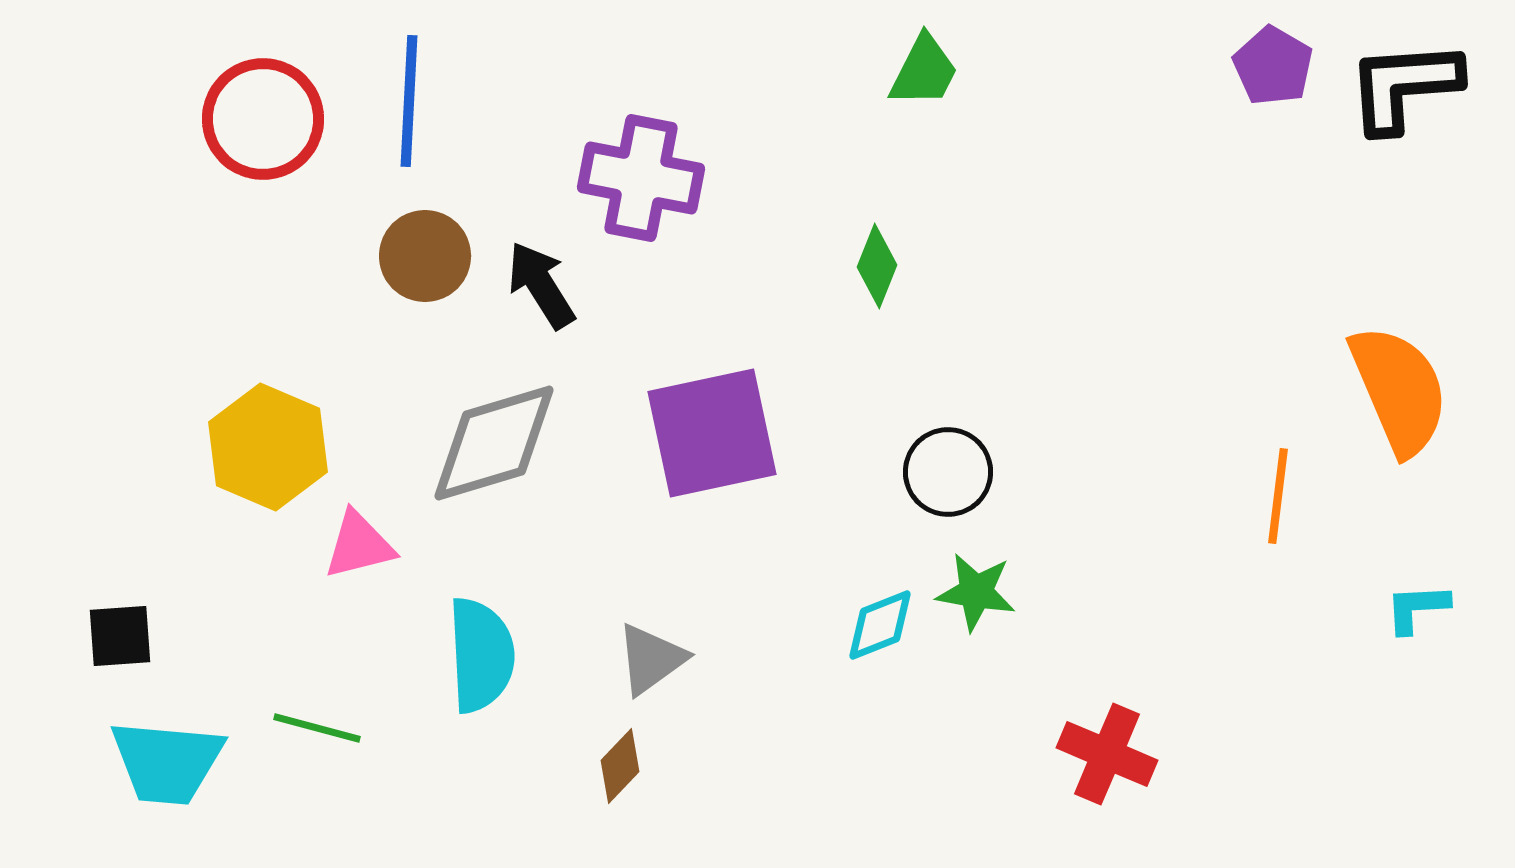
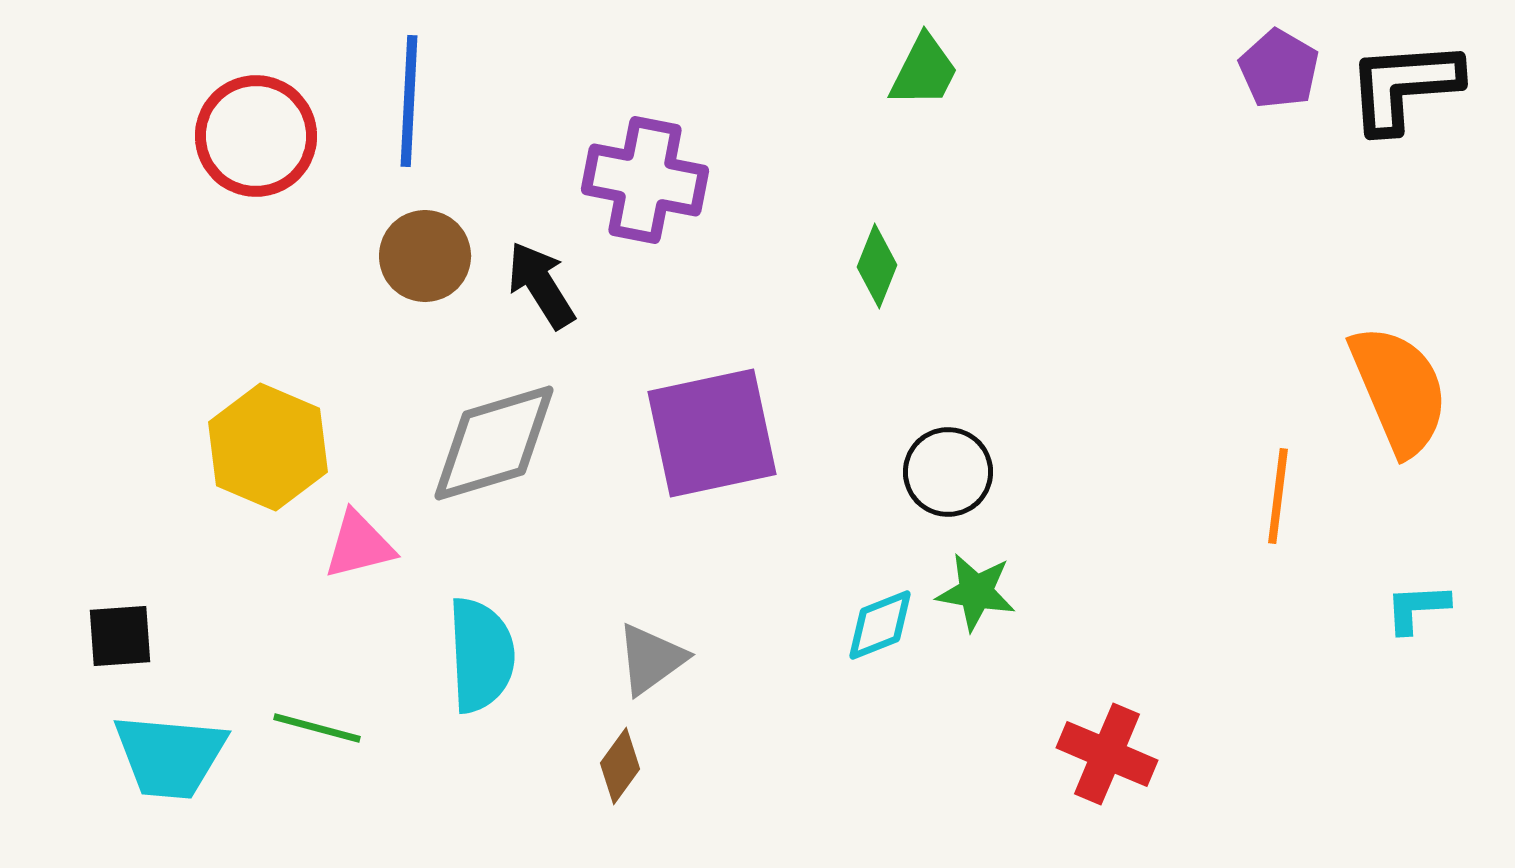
purple pentagon: moved 6 px right, 3 px down
red circle: moved 7 px left, 17 px down
purple cross: moved 4 px right, 2 px down
cyan trapezoid: moved 3 px right, 6 px up
brown diamond: rotated 8 degrees counterclockwise
